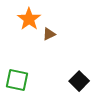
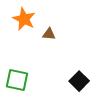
orange star: moved 5 px left; rotated 10 degrees counterclockwise
brown triangle: rotated 32 degrees clockwise
